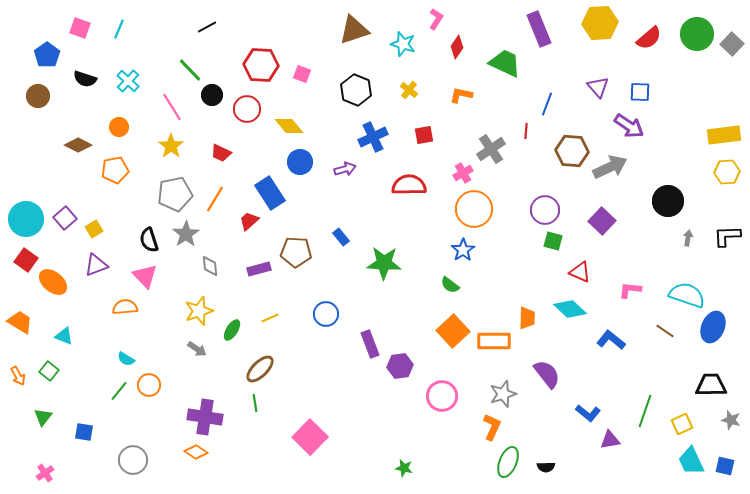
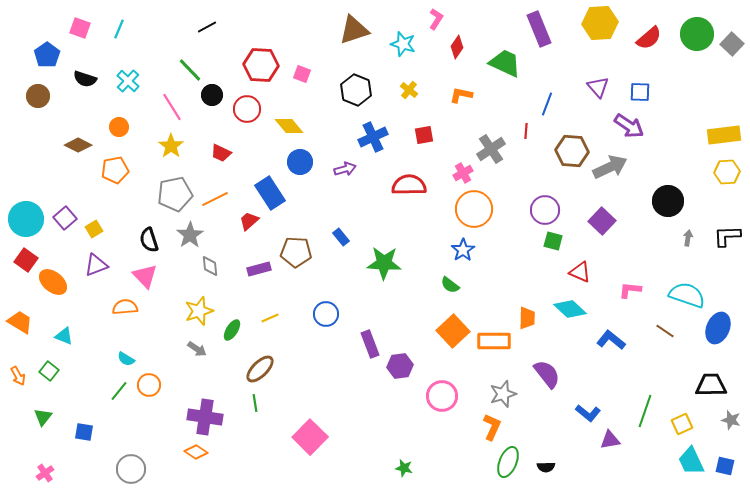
orange line at (215, 199): rotated 32 degrees clockwise
gray star at (186, 234): moved 4 px right, 1 px down
blue ellipse at (713, 327): moved 5 px right, 1 px down
gray circle at (133, 460): moved 2 px left, 9 px down
